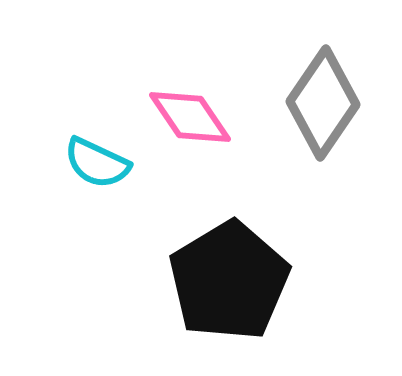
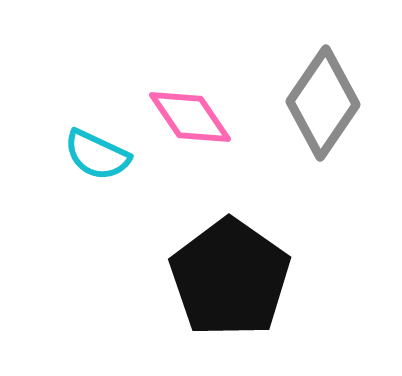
cyan semicircle: moved 8 px up
black pentagon: moved 1 px right, 3 px up; rotated 6 degrees counterclockwise
